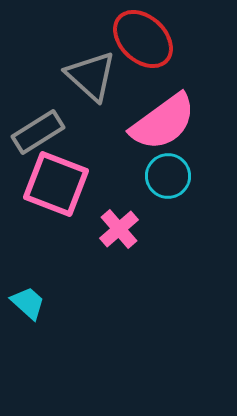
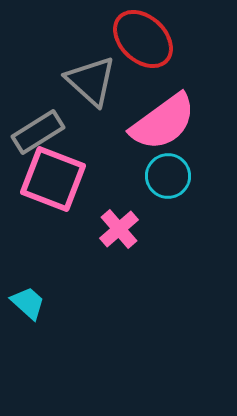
gray triangle: moved 5 px down
pink square: moved 3 px left, 5 px up
